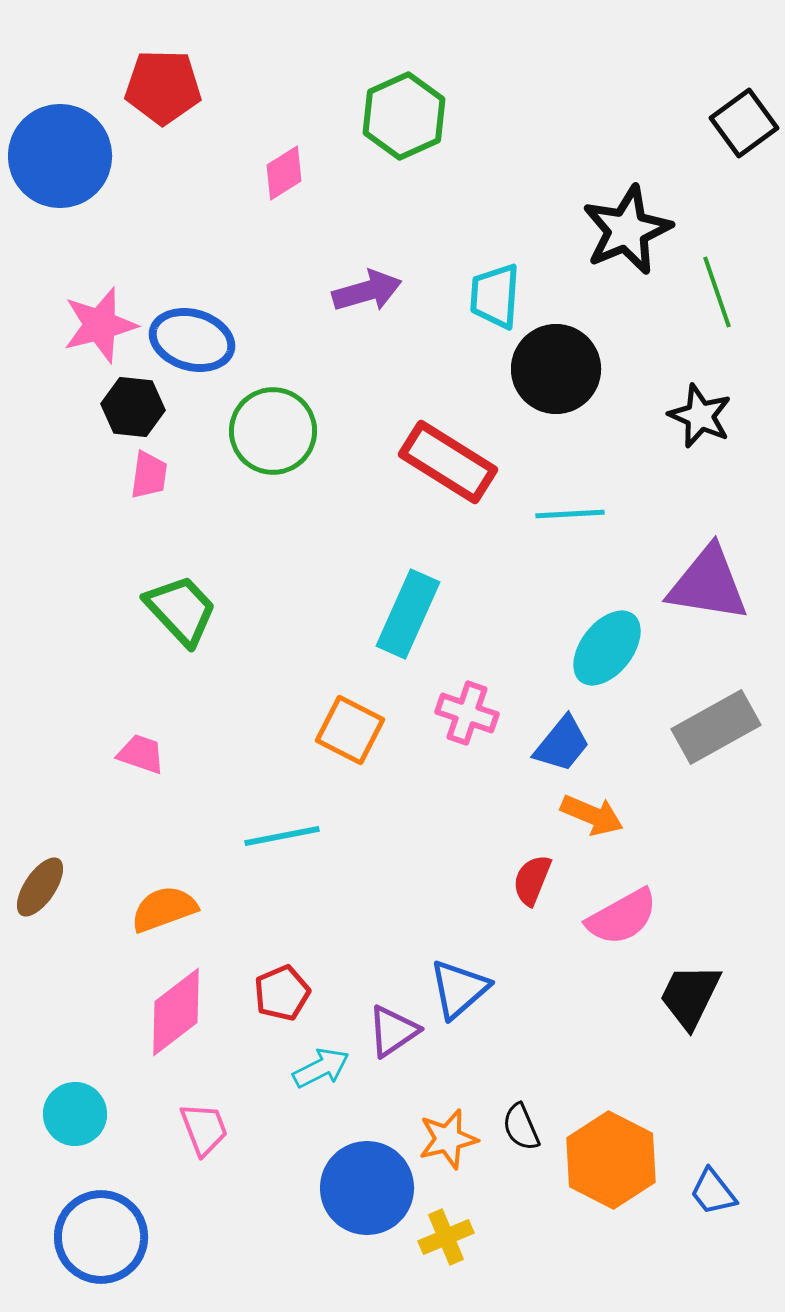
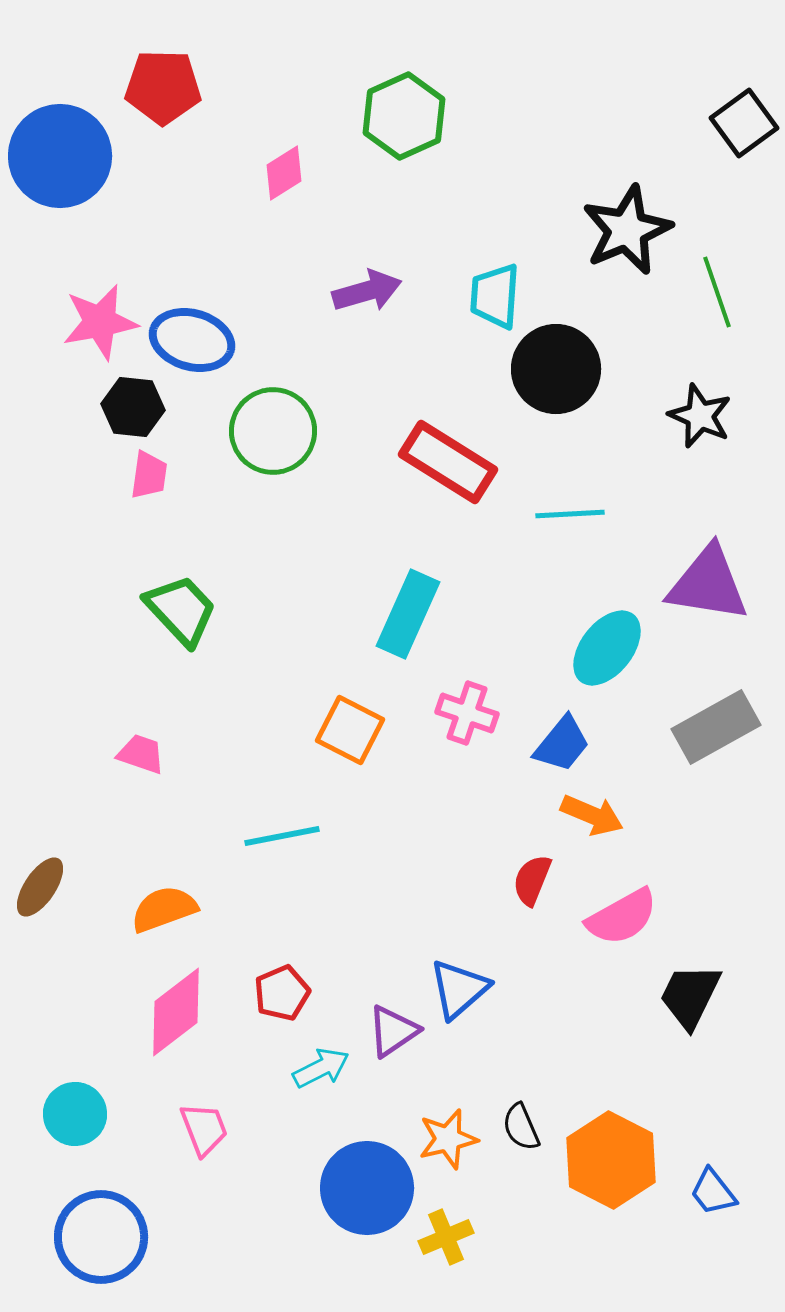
pink star at (100, 325): moved 3 px up; rotated 4 degrees clockwise
